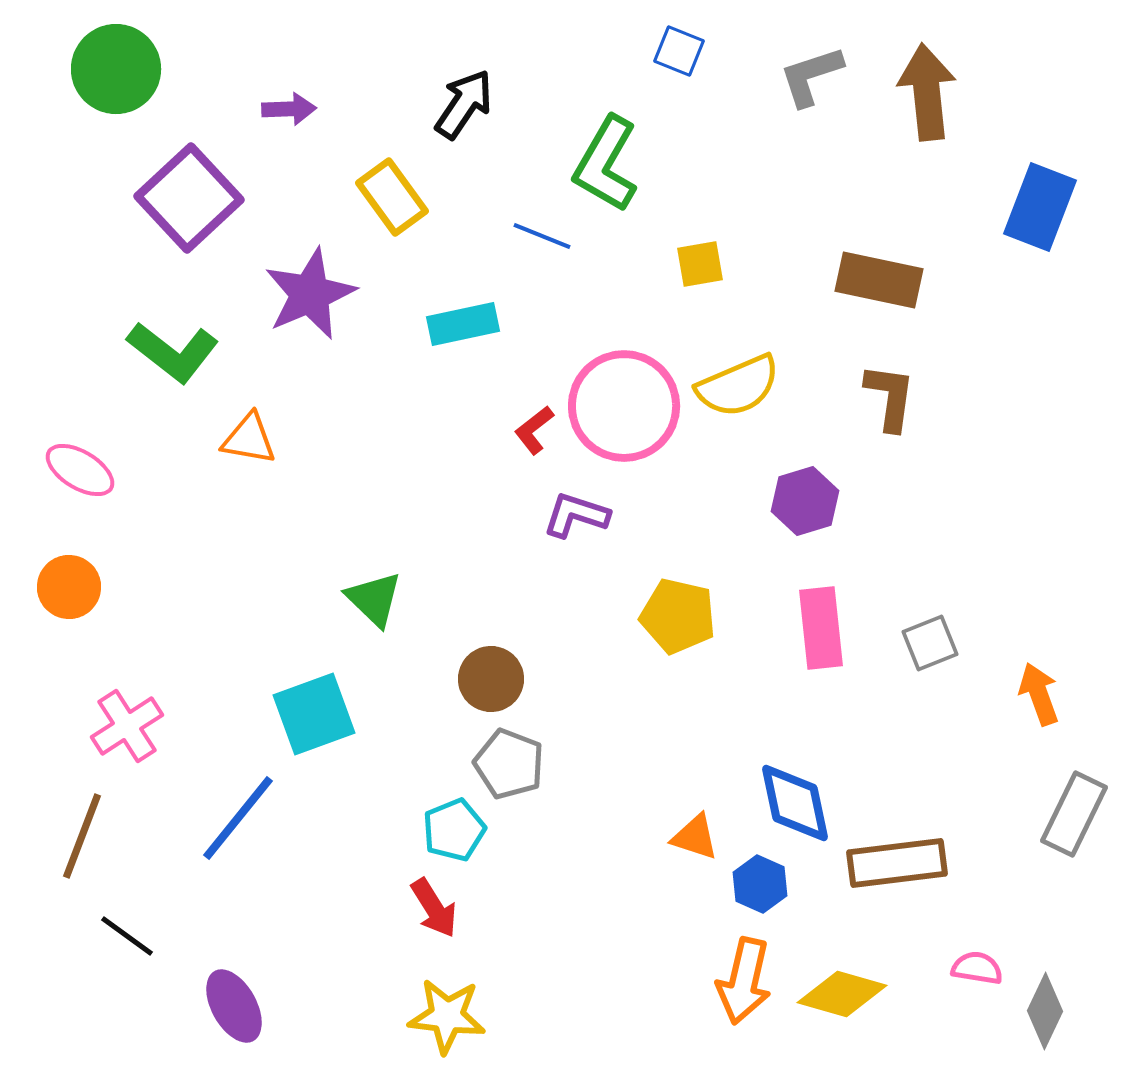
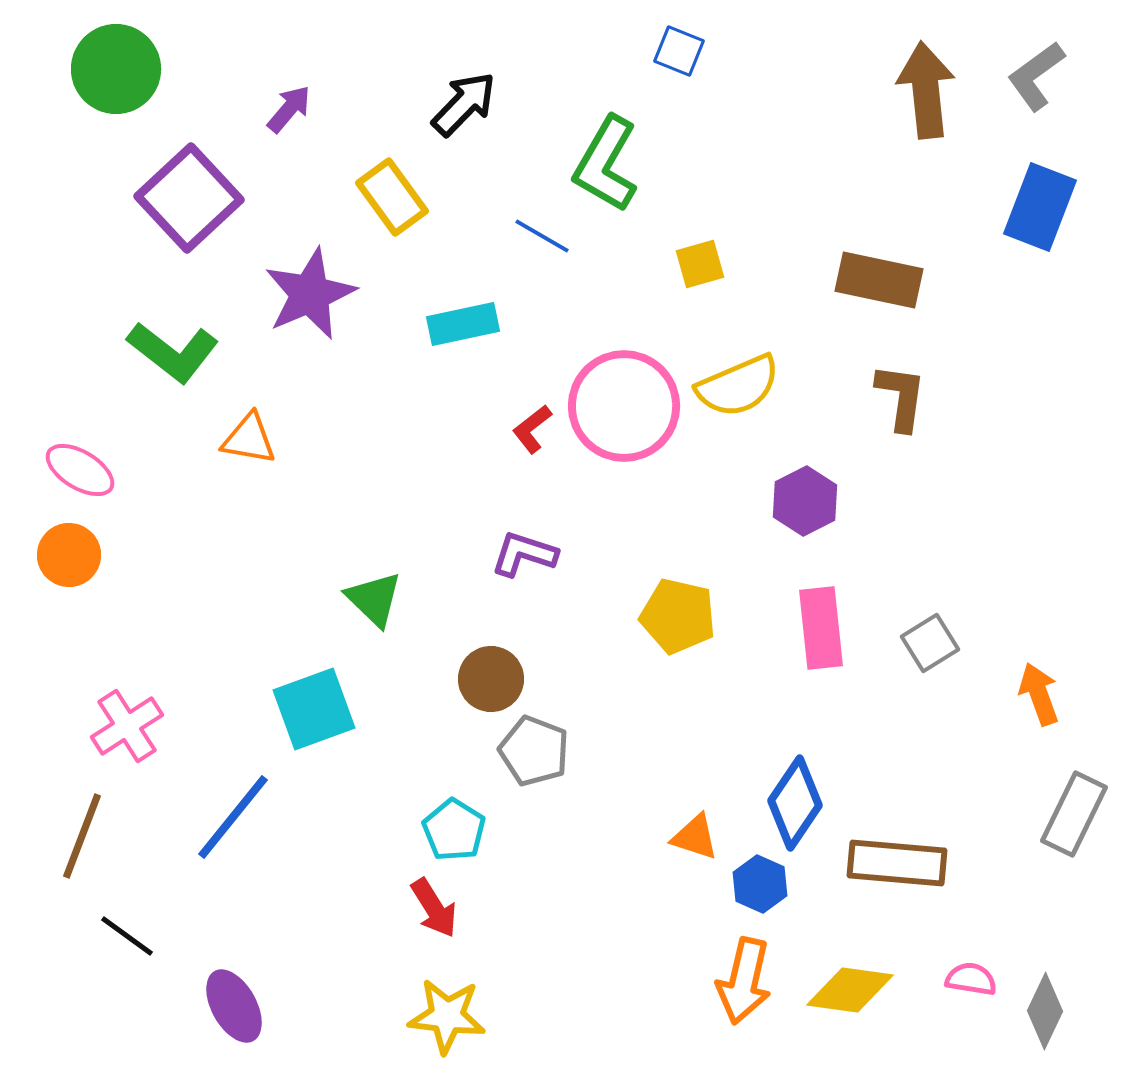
gray L-shape at (811, 76): moved 225 px right; rotated 18 degrees counterclockwise
brown arrow at (927, 92): moved 1 px left, 2 px up
black arrow at (464, 104): rotated 10 degrees clockwise
purple arrow at (289, 109): rotated 48 degrees counterclockwise
blue line at (542, 236): rotated 8 degrees clockwise
yellow square at (700, 264): rotated 6 degrees counterclockwise
brown L-shape at (890, 397): moved 11 px right
red L-shape at (534, 430): moved 2 px left, 1 px up
purple hexagon at (805, 501): rotated 10 degrees counterclockwise
purple L-shape at (576, 515): moved 52 px left, 39 px down
orange circle at (69, 587): moved 32 px up
gray square at (930, 643): rotated 10 degrees counterclockwise
cyan square at (314, 714): moved 5 px up
gray pentagon at (509, 764): moved 25 px right, 13 px up
blue diamond at (795, 803): rotated 46 degrees clockwise
blue line at (238, 818): moved 5 px left, 1 px up
cyan pentagon at (454, 830): rotated 18 degrees counterclockwise
brown rectangle at (897, 863): rotated 12 degrees clockwise
pink semicircle at (977, 968): moved 6 px left, 11 px down
yellow diamond at (842, 994): moved 8 px right, 4 px up; rotated 8 degrees counterclockwise
